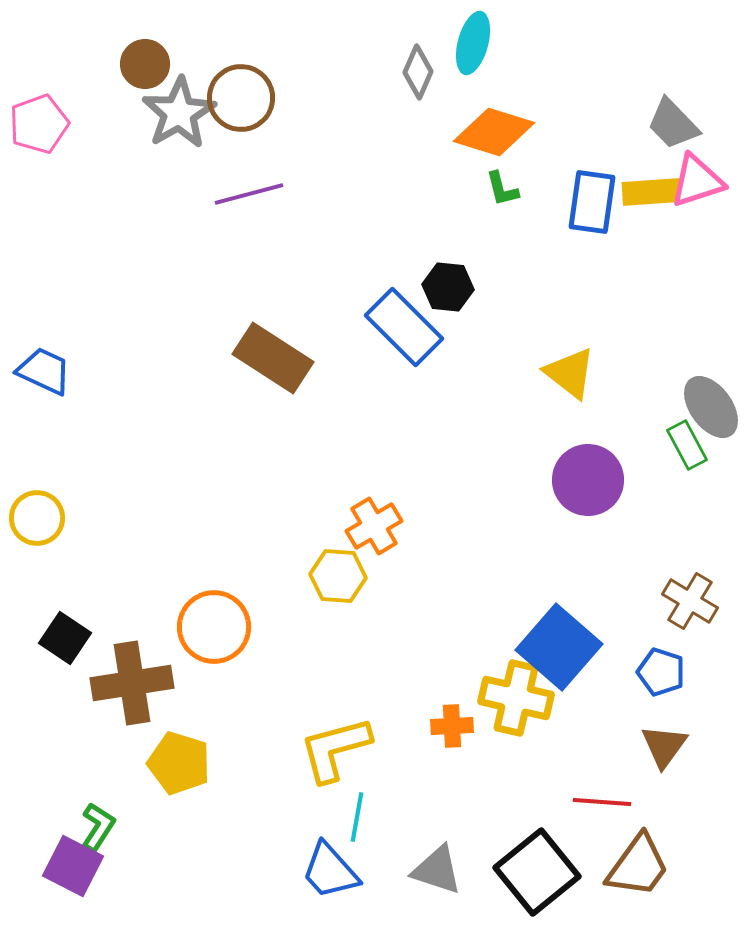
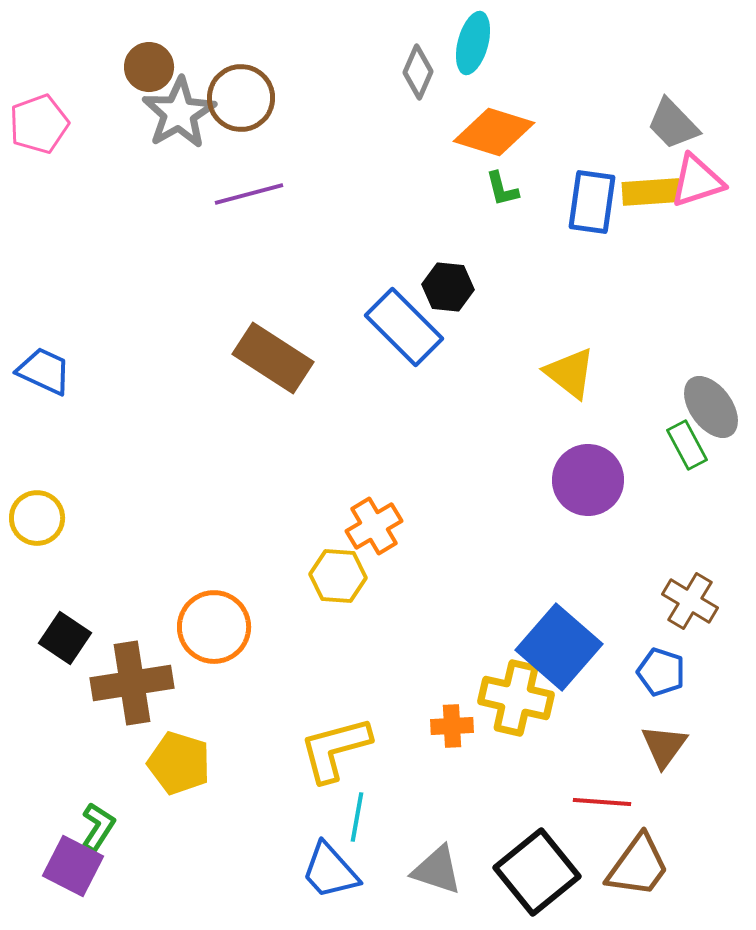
brown circle at (145, 64): moved 4 px right, 3 px down
